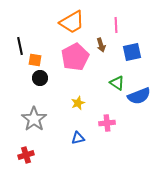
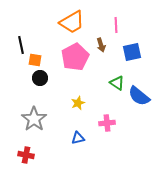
black line: moved 1 px right, 1 px up
blue semicircle: rotated 60 degrees clockwise
red cross: rotated 28 degrees clockwise
